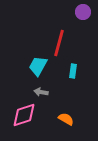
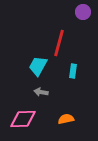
pink diamond: moved 1 px left, 4 px down; rotated 16 degrees clockwise
orange semicircle: rotated 42 degrees counterclockwise
